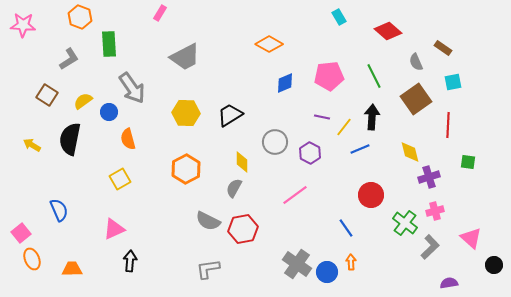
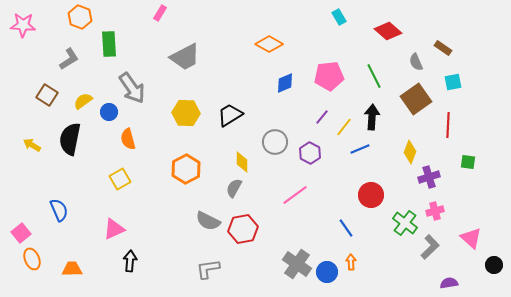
purple line at (322, 117): rotated 63 degrees counterclockwise
yellow diamond at (410, 152): rotated 35 degrees clockwise
